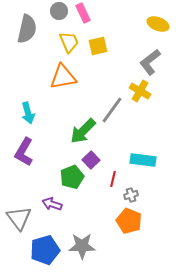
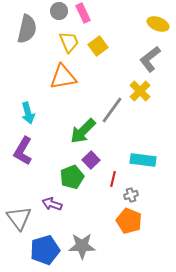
yellow square: rotated 24 degrees counterclockwise
gray L-shape: moved 3 px up
yellow cross: rotated 15 degrees clockwise
purple L-shape: moved 1 px left, 1 px up
